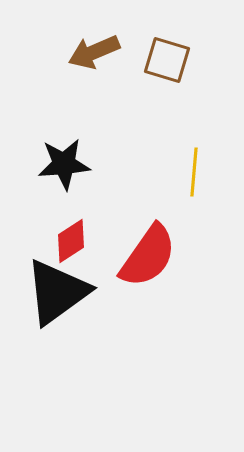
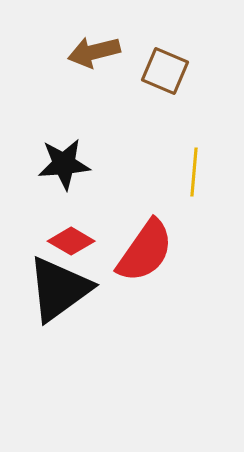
brown arrow: rotated 9 degrees clockwise
brown square: moved 2 px left, 11 px down; rotated 6 degrees clockwise
red diamond: rotated 63 degrees clockwise
red semicircle: moved 3 px left, 5 px up
black triangle: moved 2 px right, 3 px up
